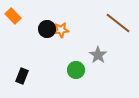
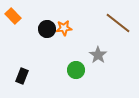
orange star: moved 3 px right, 2 px up
